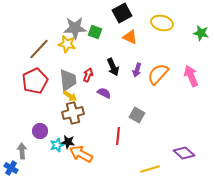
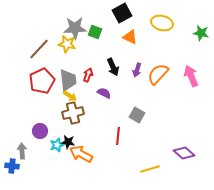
red pentagon: moved 7 px right
blue cross: moved 1 px right, 2 px up; rotated 24 degrees counterclockwise
